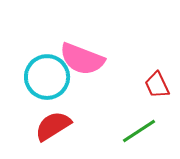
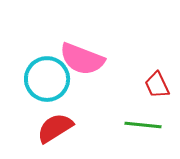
cyan circle: moved 2 px down
red semicircle: moved 2 px right, 2 px down
green line: moved 4 px right, 6 px up; rotated 39 degrees clockwise
